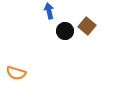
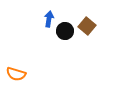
blue arrow: moved 8 px down; rotated 21 degrees clockwise
orange semicircle: moved 1 px down
